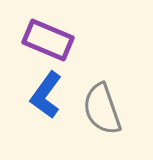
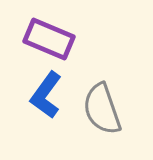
purple rectangle: moved 1 px right, 1 px up
